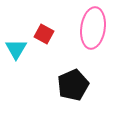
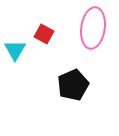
cyan triangle: moved 1 px left, 1 px down
